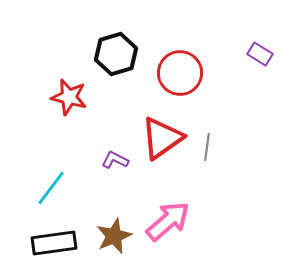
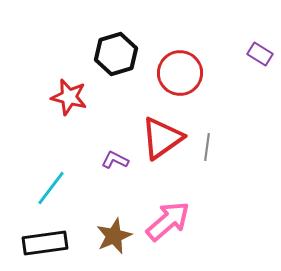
black rectangle: moved 9 px left
